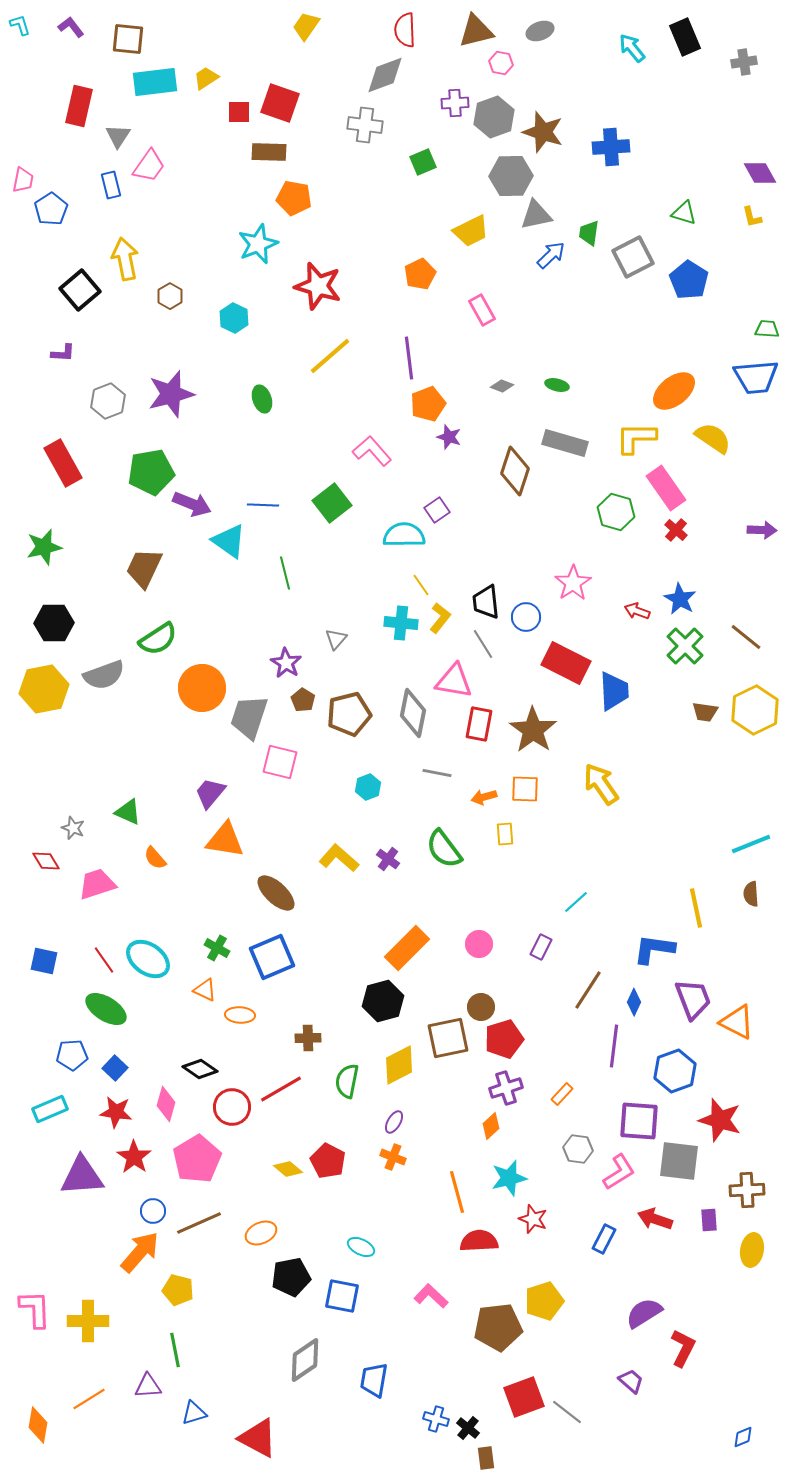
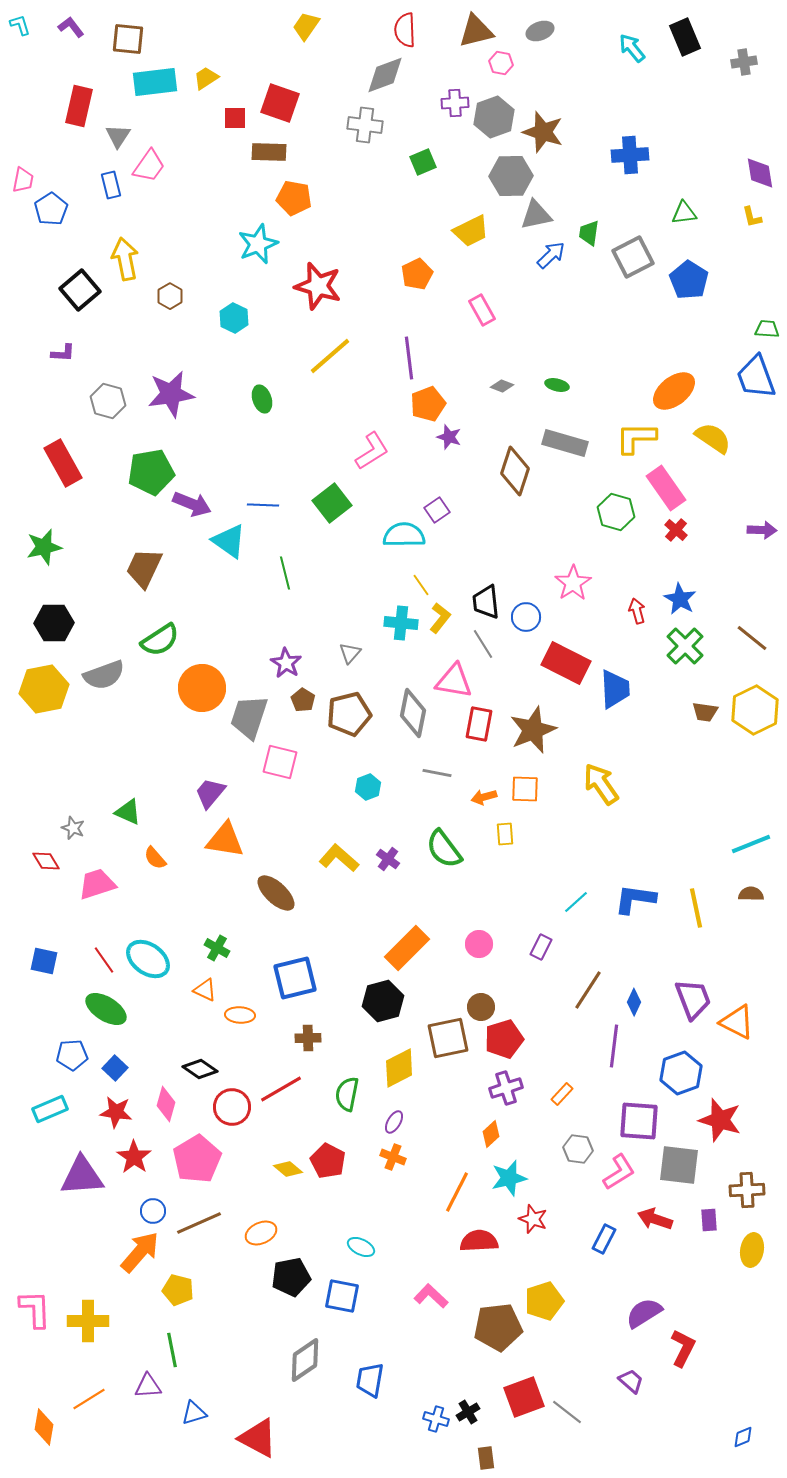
red square at (239, 112): moved 4 px left, 6 px down
blue cross at (611, 147): moved 19 px right, 8 px down
purple diamond at (760, 173): rotated 20 degrees clockwise
green triangle at (684, 213): rotated 24 degrees counterclockwise
orange pentagon at (420, 274): moved 3 px left
blue trapezoid at (756, 377): rotated 75 degrees clockwise
purple star at (171, 394): rotated 6 degrees clockwise
gray hexagon at (108, 401): rotated 24 degrees counterclockwise
pink L-shape at (372, 451): rotated 99 degrees clockwise
red arrow at (637, 611): rotated 55 degrees clockwise
brown line at (746, 637): moved 6 px right, 1 px down
green semicircle at (158, 639): moved 2 px right, 1 px down
gray triangle at (336, 639): moved 14 px right, 14 px down
blue trapezoid at (614, 691): moved 1 px right, 2 px up
brown star at (533, 730): rotated 15 degrees clockwise
brown semicircle at (751, 894): rotated 95 degrees clockwise
blue L-shape at (654, 949): moved 19 px left, 50 px up
blue square at (272, 957): moved 23 px right, 21 px down; rotated 9 degrees clockwise
yellow diamond at (399, 1065): moved 3 px down
blue hexagon at (675, 1071): moved 6 px right, 2 px down
green semicircle at (347, 1081): moved 13 px down
orange diamond at (491, 1126): moved 8 px down
gray square at (679, 1161): moved 4 px down
orange line at (457, 1192): rotated 42 degrees clockwise
green line at (175, 1350): moved 3 px left
blue trapezoid at (374, 1380): moved 4 px left
orange diamond at (38, 1425): moved 6 px right, 2 px down
black cross at (468, 1428): moved 16 px up; rotated 20 degrees clockwise
